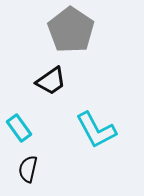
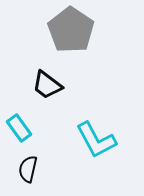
black trapezoid: moved 4 px left, 4 px down; rotated 72 degrees clockwise
cyan L-shape: moved 10 px down
